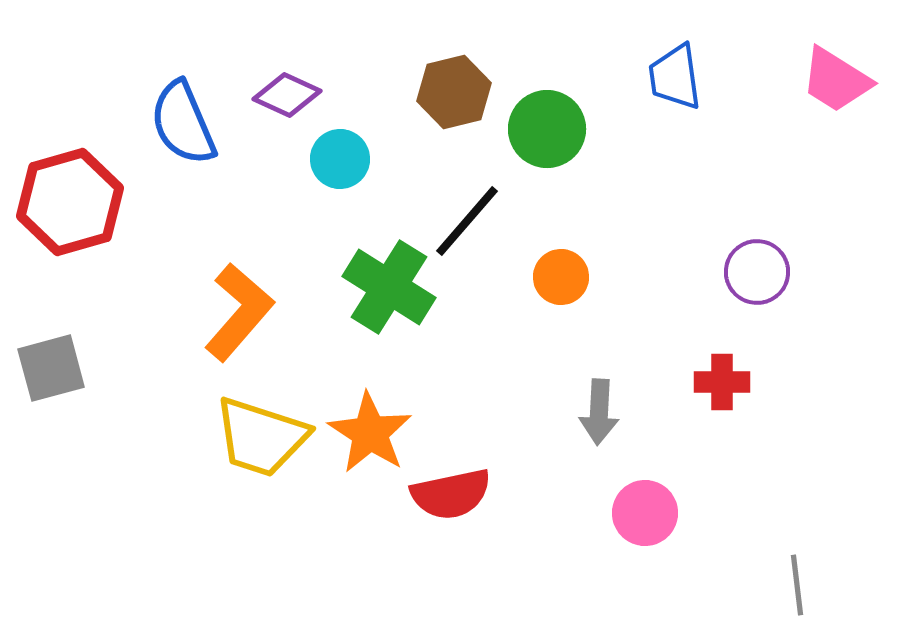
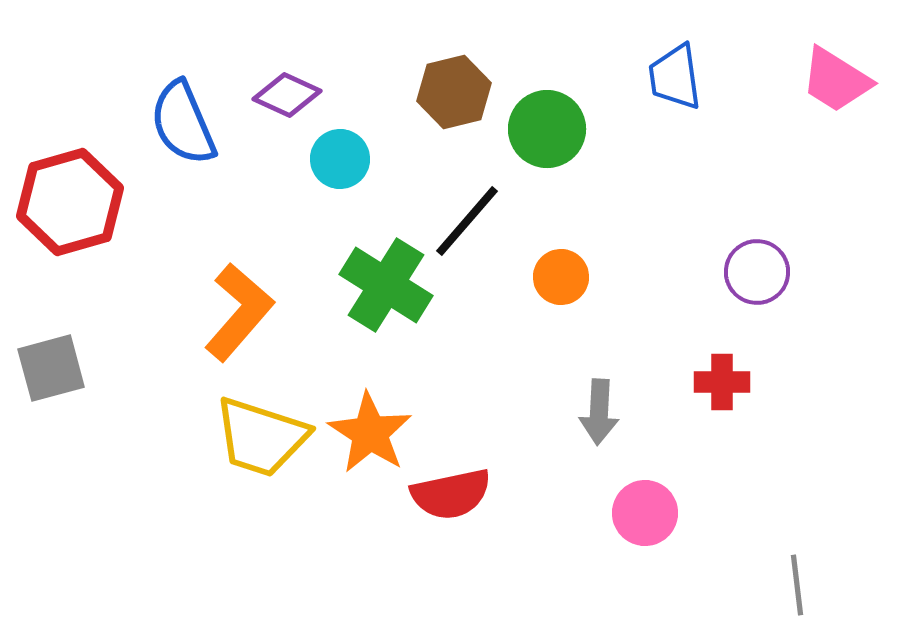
green cross: moved 3 px left, 2 px up
